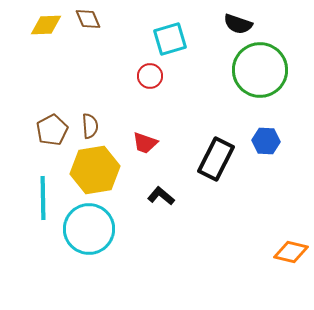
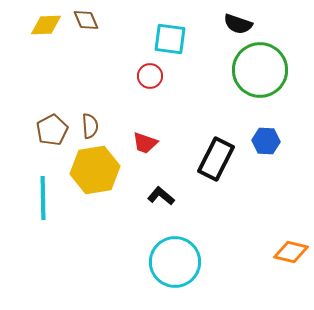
brown diamond: moved 2 px left, 1 px down
cyan square: rotated 24 degrees clockwise
cyan circle: moved 86 px right, 33 px down
